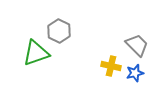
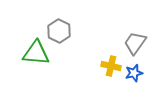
gray trapezoid: moved 2 px left, 2 px up; rotated 100 degrees counterclockwise
green triangle: rotated 24 degrees clockwise
blue star: moved 1 px left
